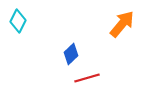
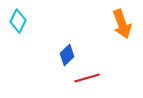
orange arrow: rotated 120 degrees clockwise
blue diamond: moved 4 px left, 1 px down
